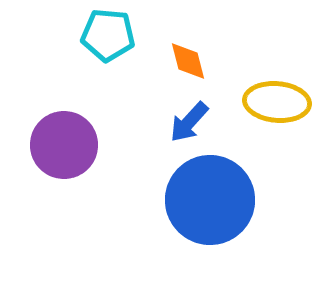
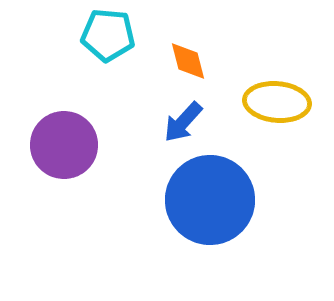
blue arrow: moved 6 px left
